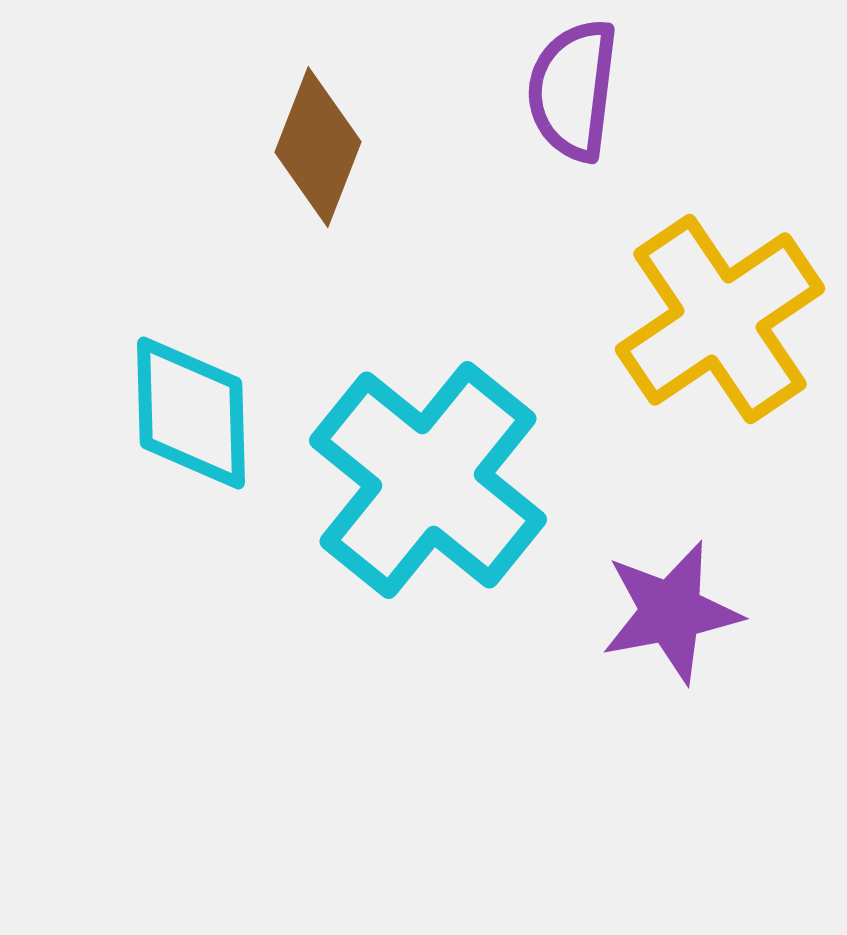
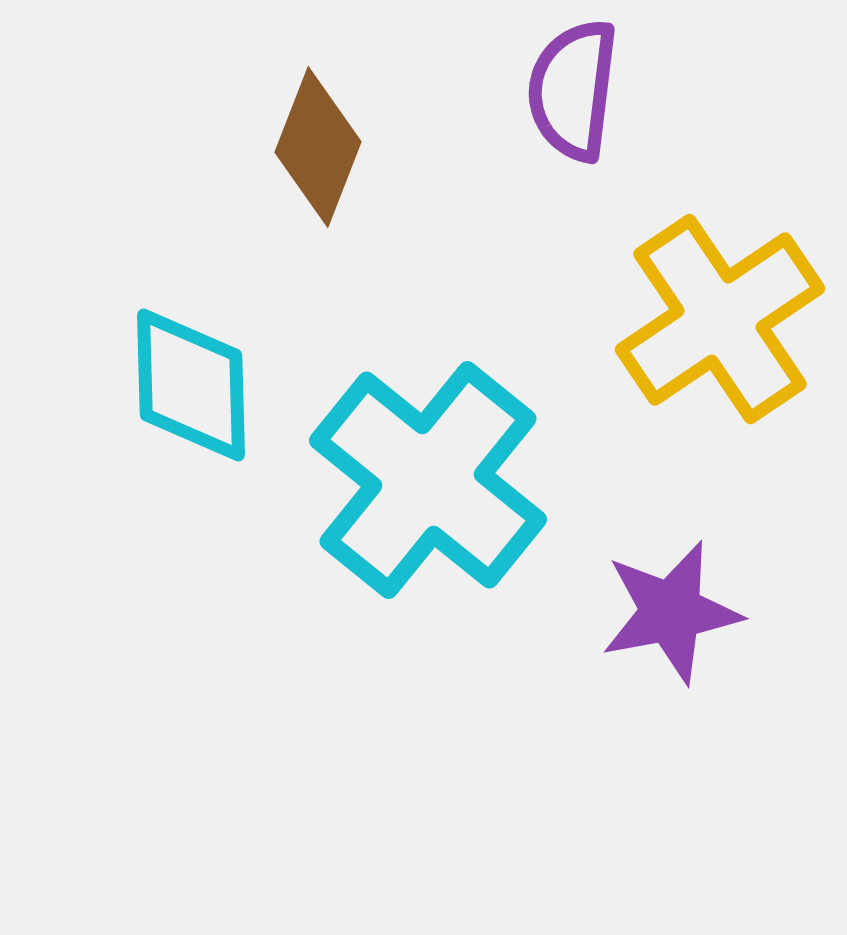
cyan diamond: moved 28 px up
